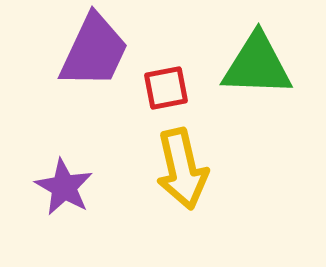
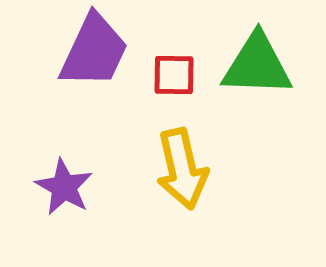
red square: moved 8 px right, 13 px up; rotated 12 degrees clockwise
